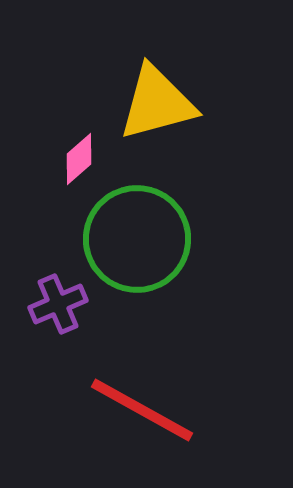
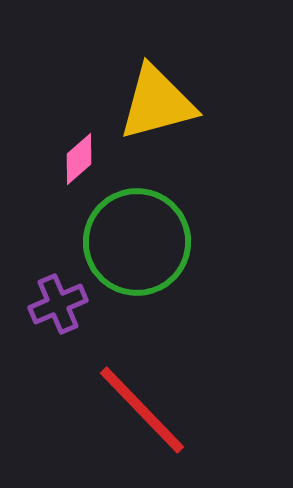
green circle: moved 3 px down
red line: rotated 17 degrees clockwise
